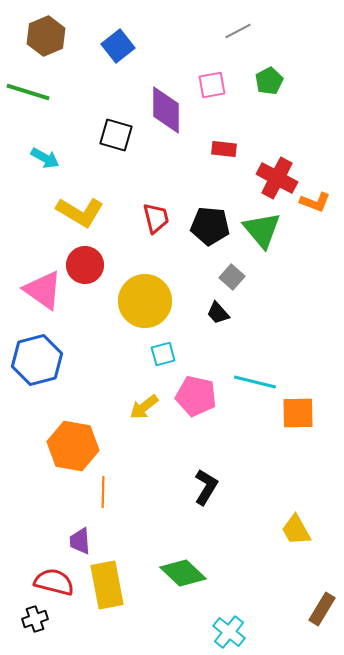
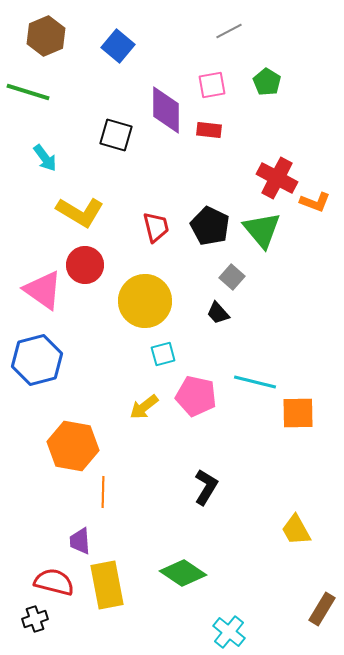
gray line: moved 9 px left
blue square: rotated 12 degrees counterclockwise
green pentagon: moved 2 px left, 1 px down; rotated 12 degrees counterclockwise
red rectangle: moved 15 px left, 19 px up
cyan arrow: rotated 24 degrees clockwise
red trapezoid: moved 9 px down
black pentagon: rotated 21 degrees clockwise
green diamond: rotated 9 degrees counterclockwise
